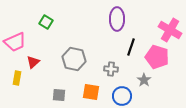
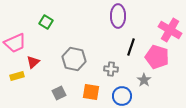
purple ellipse: moved 1 px right, 3 px up
pink trapezoid: moved 1 px down
yellow rectangle: moved 2 px up; rotated 64 degrees clockwise
gray square: moved 2 px up; rotated 32 degrees counterclockwise
